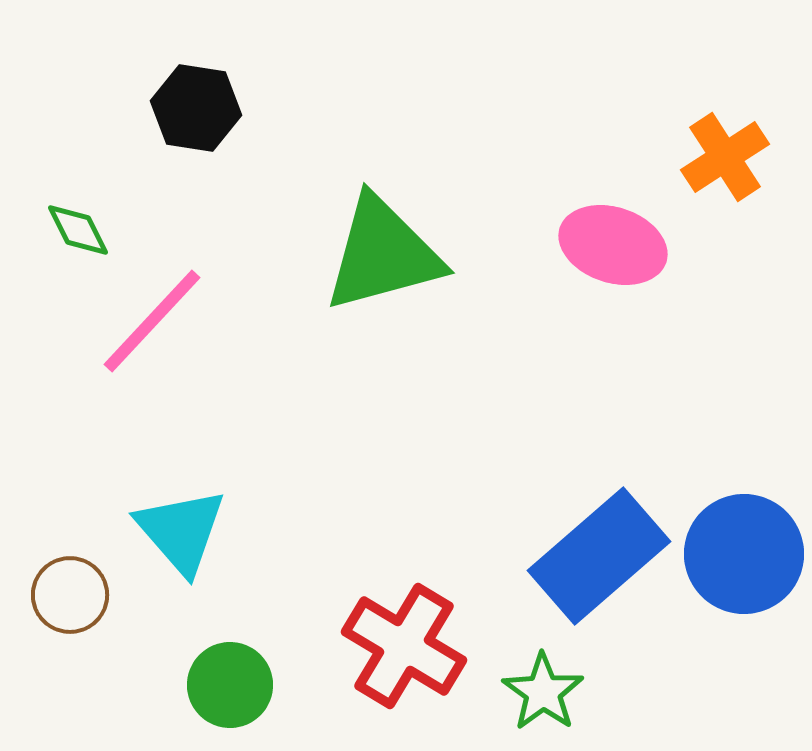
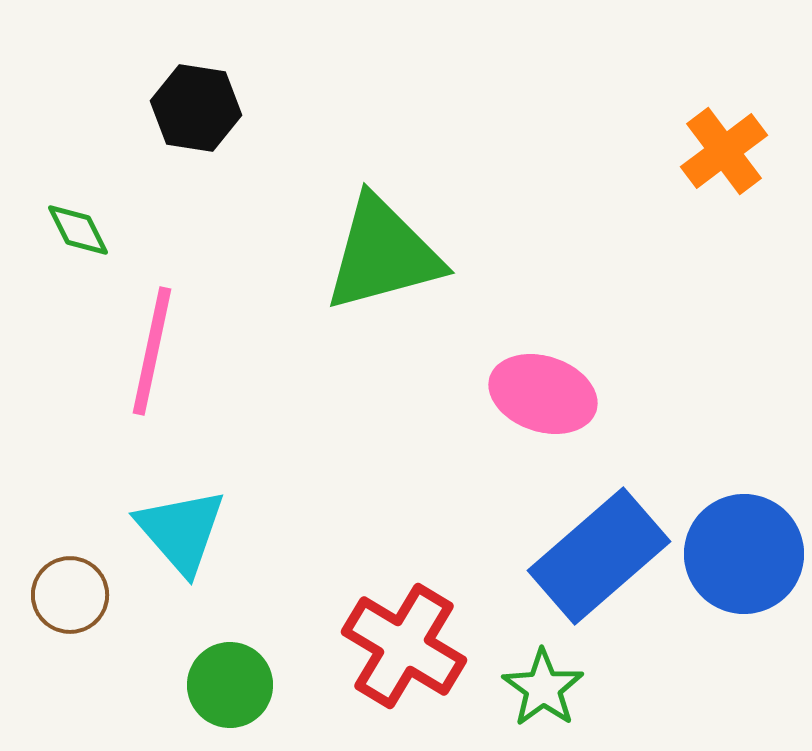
orange cross: moved 1 px left, 6 px up; rotated 4 degrees counterclockwise
pink ellipse: moved 70 px left, 149 px down
pink line: moved 30 px down; rotated 31 degrees counterclockwise
green star: moved 4 px up
